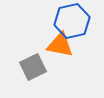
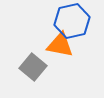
gray square: rotated 24 degrees counterclockwise
